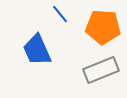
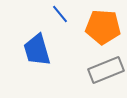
blue trapezoid: rotated 8 degrees clockwise
gray rectangle: moved 5 px right
